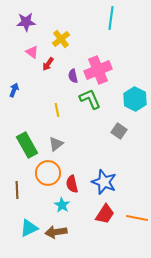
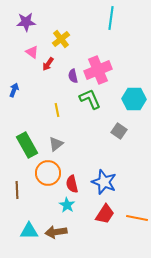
cyan hexagon: moved 1 px left; rotated 25 degrees counterclockwise
cyan star: moved 5 px right
cyan triangle: moved 3 px down; rotated 24 degrees clockwise
